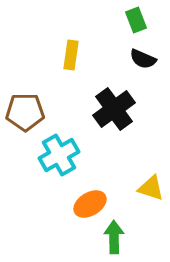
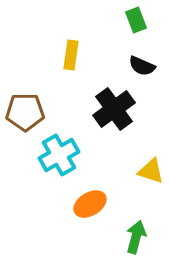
black semicircle: moved 1 px left, 7 px down
yellow triangle: moved 17 px up
green arrow: moved 22 px right; rotated 16 degrees clockwise
